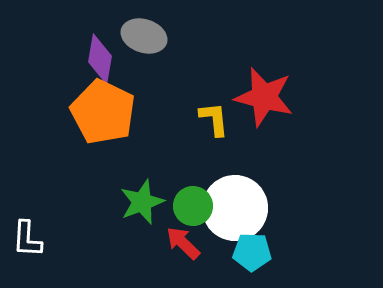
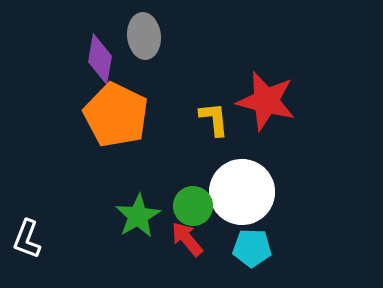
gray ellipse: rotated 66 degrees clockwise
red star: moved 2 px right, 4 px down
orange pentagon: moved 13 px right, 3 px down
green star: moved 4 px left, 14 px down; rotated 9 degrees counterclockwise
white circle: moved 7 px right, 16 px up
white L-shape: rotated 18 degrees clockwise
red arrow: moved 4 px right, 4 px up; rotated 6 degrees clockwise
cyan pentagon: moved 4 px up
